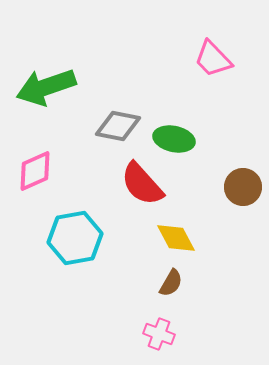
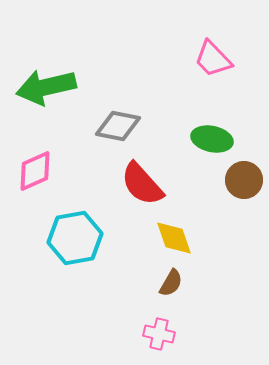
green arrow: rotated 6 degrees clockwise
green ellipse: moved 38 px right
brown circle: moved 1 px right, 7 px up
yellow diamond: moved 2 px left; rotated 9 degrees clockwise
pink cross: rotated 8 degrees counterclockwise
